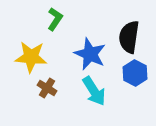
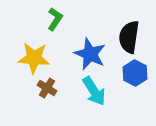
yellow star: moved 3 px right, 1 px down
